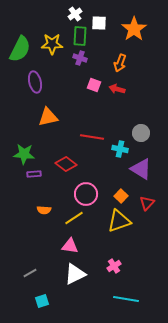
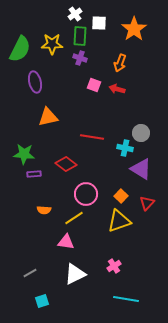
cyan cross: moved 5 px right, 1 px up
pink triangle: moved 4 px left, 4 px up
